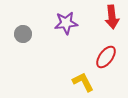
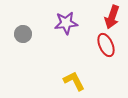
red arrow: rotated 25 degrees clockwise
red ellipse: moved 12 px up; rotated 60 degrees counterclockwise
yellow L-shape: moved 9 px left, 1 px up
